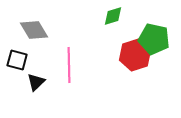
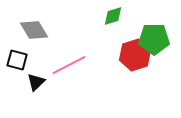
green pentagon: rotated 12 degrees counterclockwise
pink line: rotated 64 degrees clockwise
